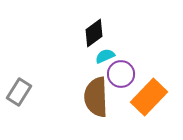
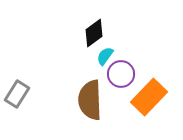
cyan semicircle: rotated 30 degrees counterclockwise
gray rectangle: moved 2 px left, 2 px down
brown semicircle: moved 6 px left, 3 px down
